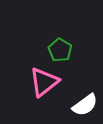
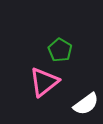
white semicircle: moved 1 px right, 1 px up
